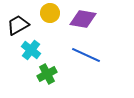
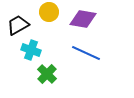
yellow circle: moved 1 px left, 1 px up
cyan cross: rotated 18 degrees counterclockwise
blue line: moved 2 px up
green cross: rotated 18 degrees counterclockwise
